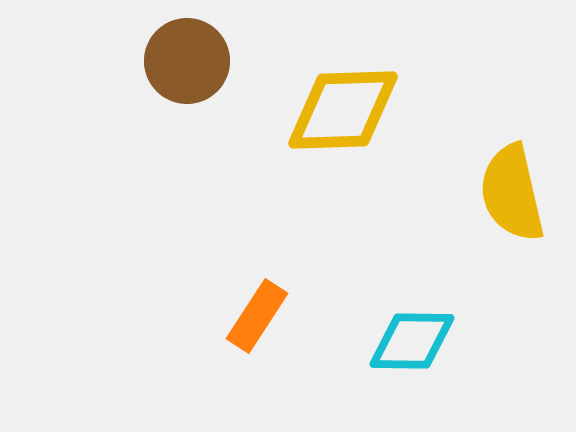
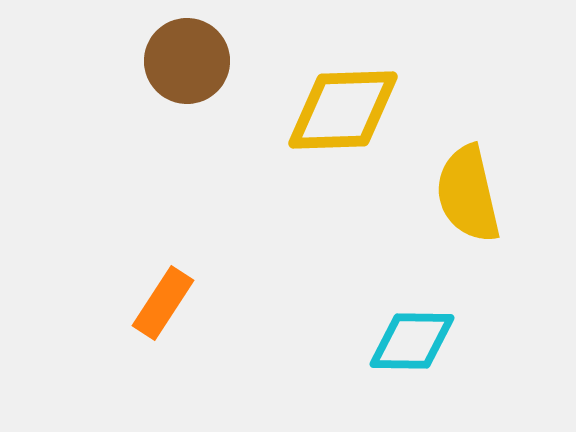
yellow semicircle: moved 44 px left, 1 px down
orange rectangle: moved 94 px left, 13 px up
